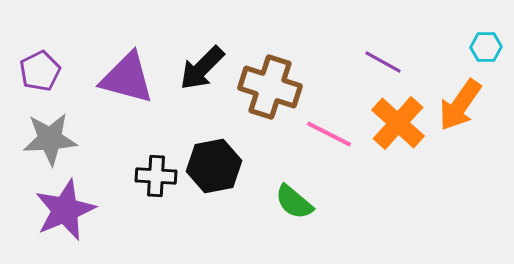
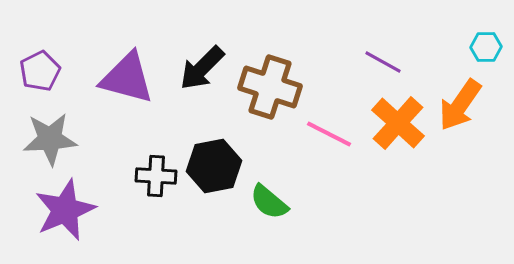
green semicircle: moved 25 px left
